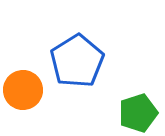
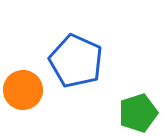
blue pentagon: moved 1 px left; rotated 16 degrees counterclockwise
